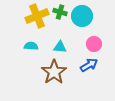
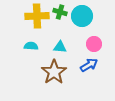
yellow cross: rotated 20 degrees clockwise
